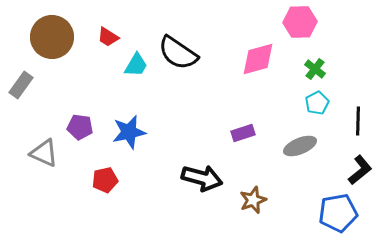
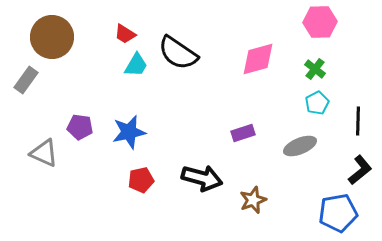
pink hexagon: moved 20 px right
red trapezoid: moved 17 px right, 3 px up
gray rectangle: moved 5 px right, 5 px up
red pentagon: moved 36 px right
